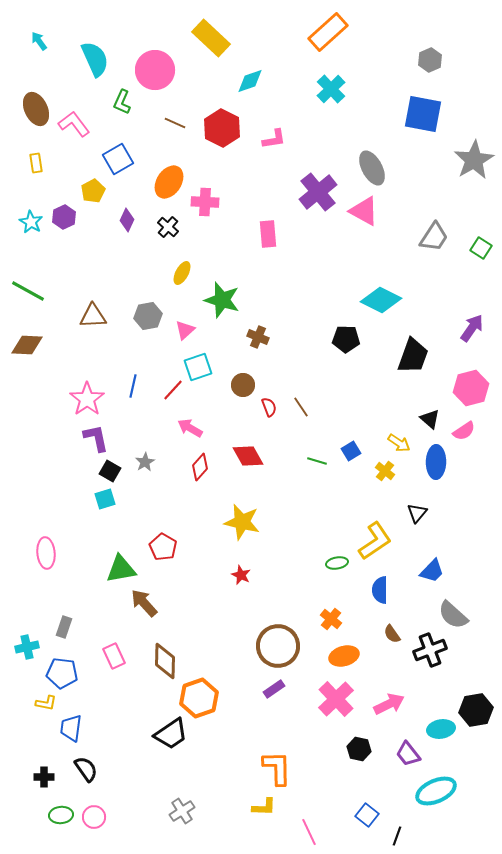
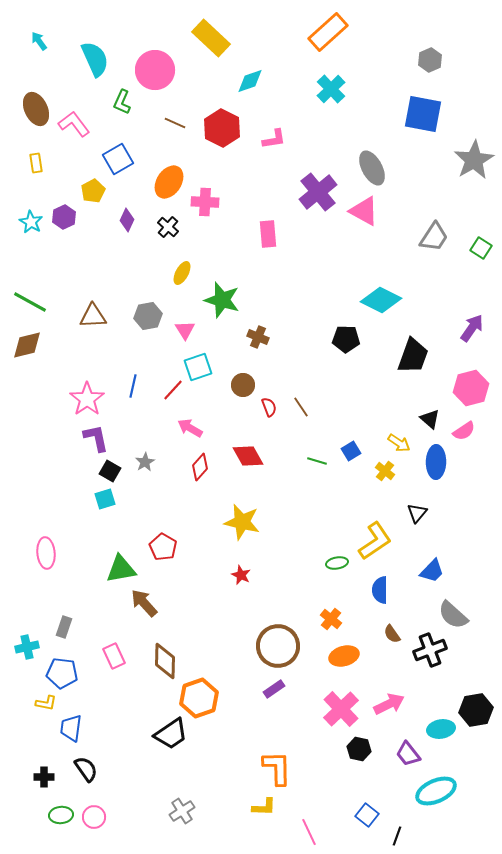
green line at (28, 291): moved 2 px right, 11 px down
pink triangle at (185, 330): rotated 20 degrees counterclockwise
brown diamond at (27, 345): rotated 16 degrees counterclockwise
pink cross at (336, 699): moved 5 px right, 10 px down
